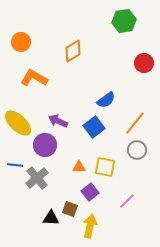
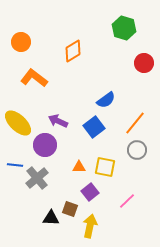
green hexagon: moved 7 px down; rotated 25 degrees clockwise
orange L-shape: rotated 8 degrees clockwise
